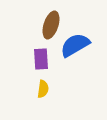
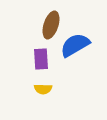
yellow semicircle: rotated 84 degrees clockwise
